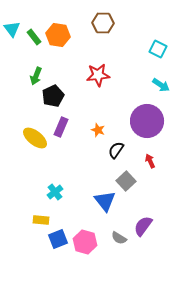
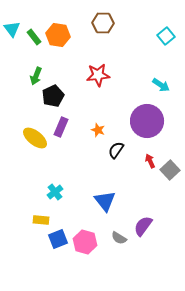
cyan square: moved 8 px right, 13 px up; rotated 24 degrees clockwise
gray square: moved 44 px right, 11 px up
